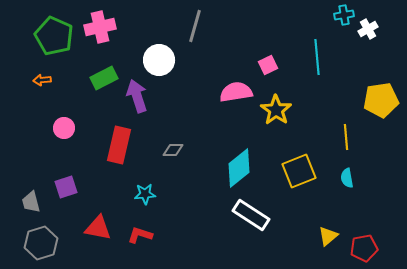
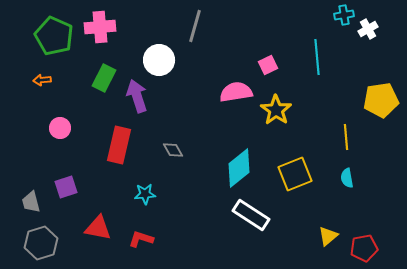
pink cross: rotated 8 degrees clockwise
green rectangle: rotated 36 degrees counterclockwise
pink circle: moved 4 px left
gray diamond: rotated 60 degrees clockwise
yellow square: moved 4 px left, 3 px down
red L-shape: moved 1 px right, 4 px down
